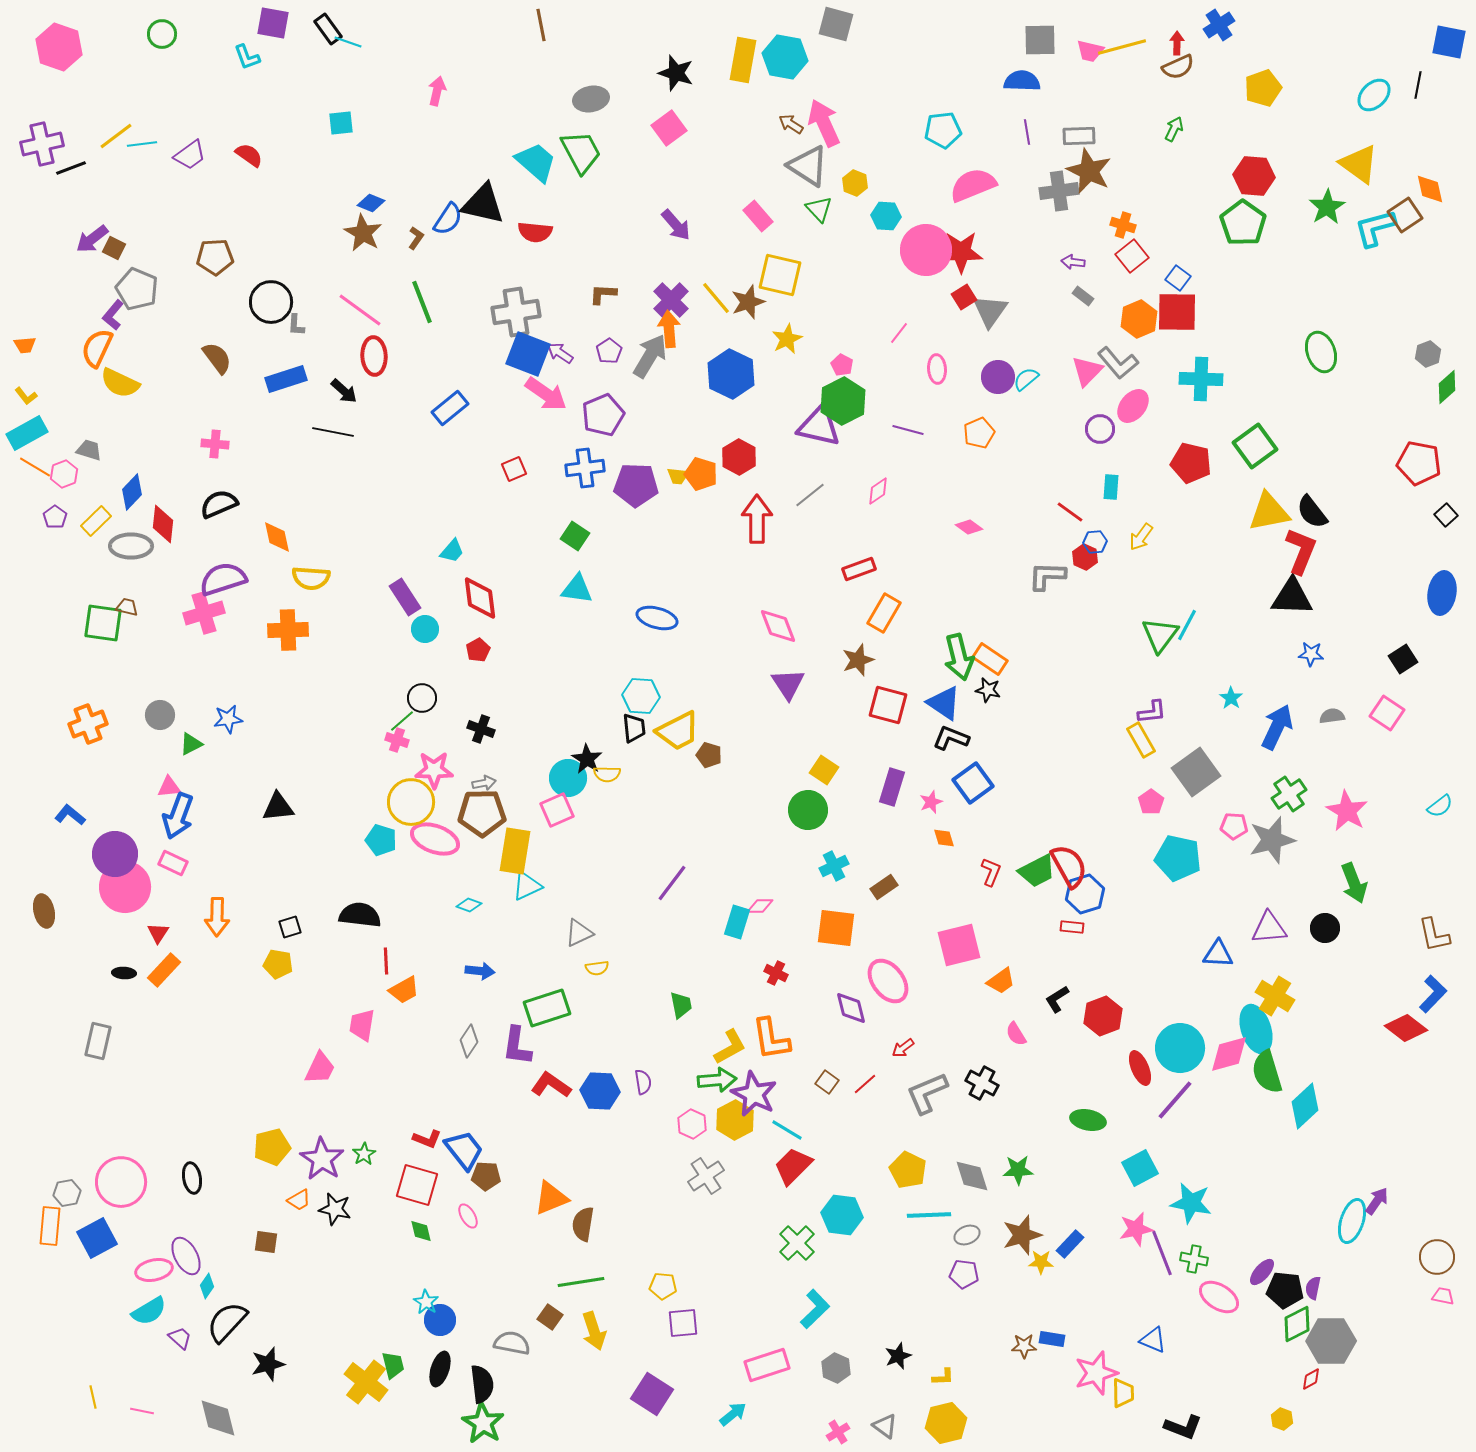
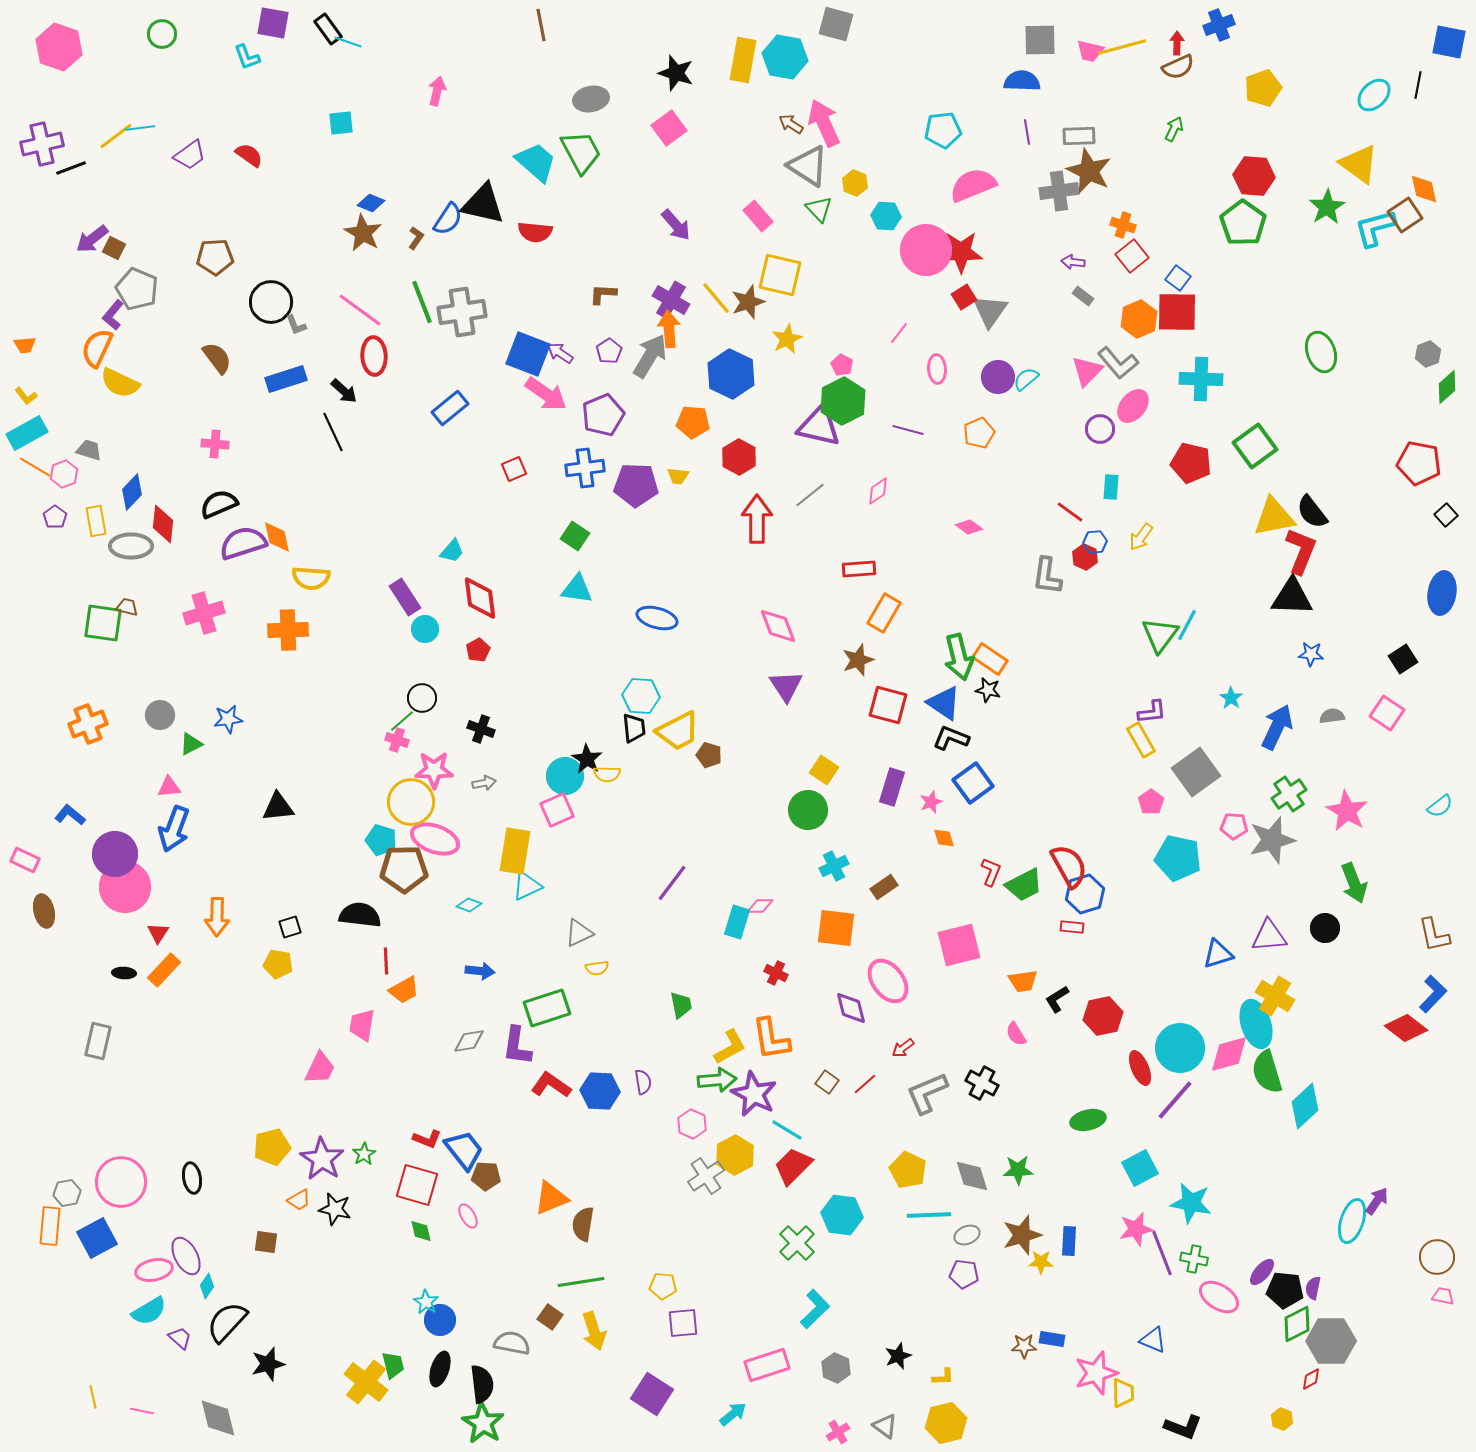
blue cross at (1219, 25): rotated 12 degrees clockwise
cyan line at (142, 144): moved 2 px left, 16 px up
orange diamond at (1430, 189): moved 6 px left
purple cross at (671, 300): rotated 15 degrees counterclockwise
gray cross at (516, 312): moved 54 px left
gray L-shape at (296, 325): rotated 25 degrees counterclockwise
black line at (333, 432): rotated 54 degrees clockwise
orange pentagon at (701, 474): moved 8 px left, 52 px up; rotated 12 degrees counterclockwise
yellow triangle at (1269, 512): moved 5 px right, 5 px down
yellow rectangle at (96, 521): rotated 56 degrees counterclockwise
red rectangle at (859, 569): rotated 16 degrees clockwise
gray L-shape at (1047, 576): rotated 84 degrees counterclockwise
purple semicircle at (223, 579): moved 20 px right, 36 px up
purple triangle at (788, 684): moved 2 px left, 2 px down
cyan circle at (568, 778): moved 3 px left, 2 px up
brown pentagon at (482, 813): moved 78 px left, 56 px down
blue arrow at (178, 816): moved 4 px left, 13 px down
pink rectangle at (173, 863): moved 148 px left, 3 px up
green trapezoid at (1037, 871): moved 13 px left, 14 px down
purple triangle at (1269, 928): moved 8 px down
blue triangle at (1218, 954): rotated 20 degrees counterclockwise
orange trapezoid at (1001, 981): moved 22 px right; rotated 28 degrees clockwise
red hexagon at (1103, 1016): rotated 9 degrees clockwise
cyan ellipse at (1256, 1029): moved 5 px up
gray diamond at (469, 1041): rotated 48 degrees clockwise
yellow hexagon at (735, 1120): moved 35 px down
green ellipse at (1088, 1120): rotated 24 degrees counterclockwise
blue rectangle at (1070, 1244): moved 1 px left, 3 px up; rotated 40 degrees counterclockwise
